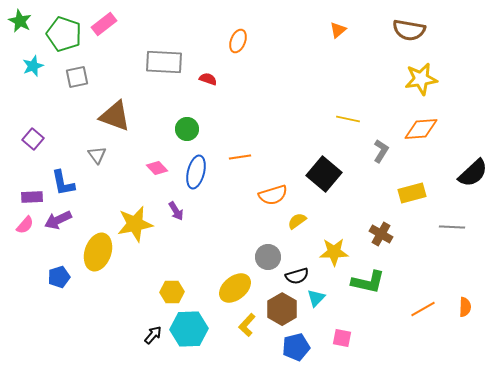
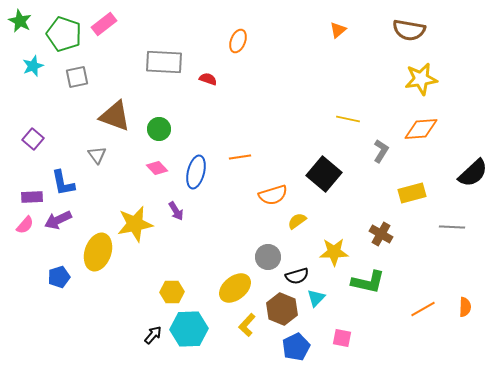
green circle at (187, 129): moved 28 px left
brown hexagon at (282, 309): rotated 8 degrees counterclockwise
blue pentagon at (296, 347): rotated 12 degrees counterclockwise
